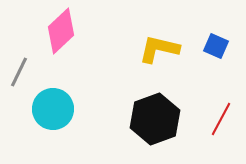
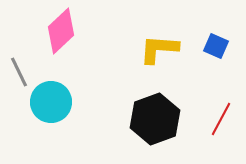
yellow L-shape: rotated 9 degrees counterclockwise
gray line: rotated 52 degrees counterclockwise
cyan circle: moved 2 px left, 7 px up
